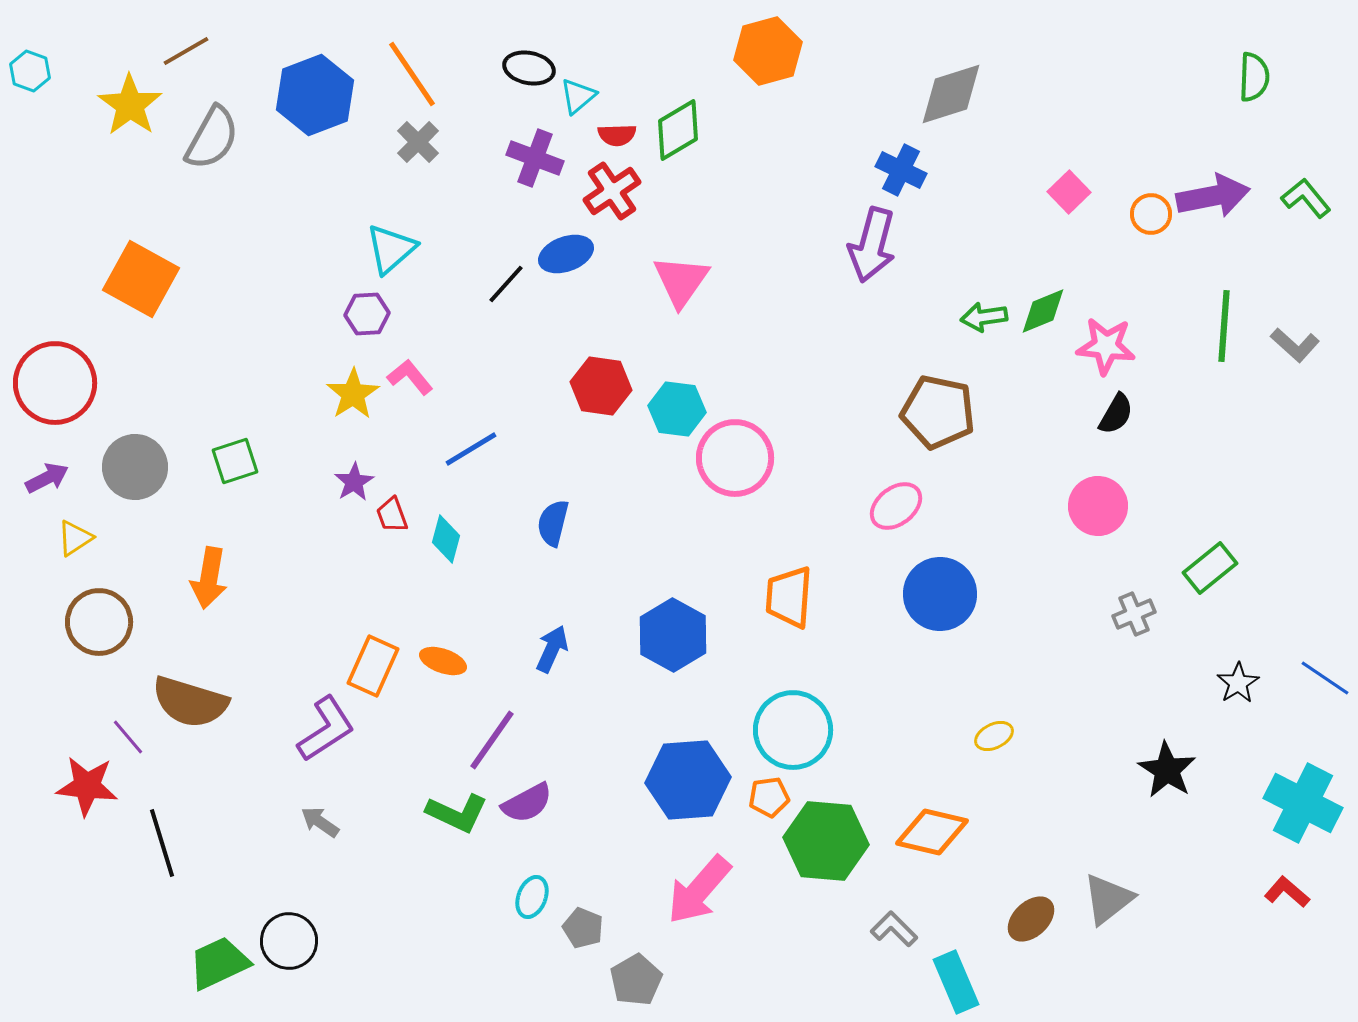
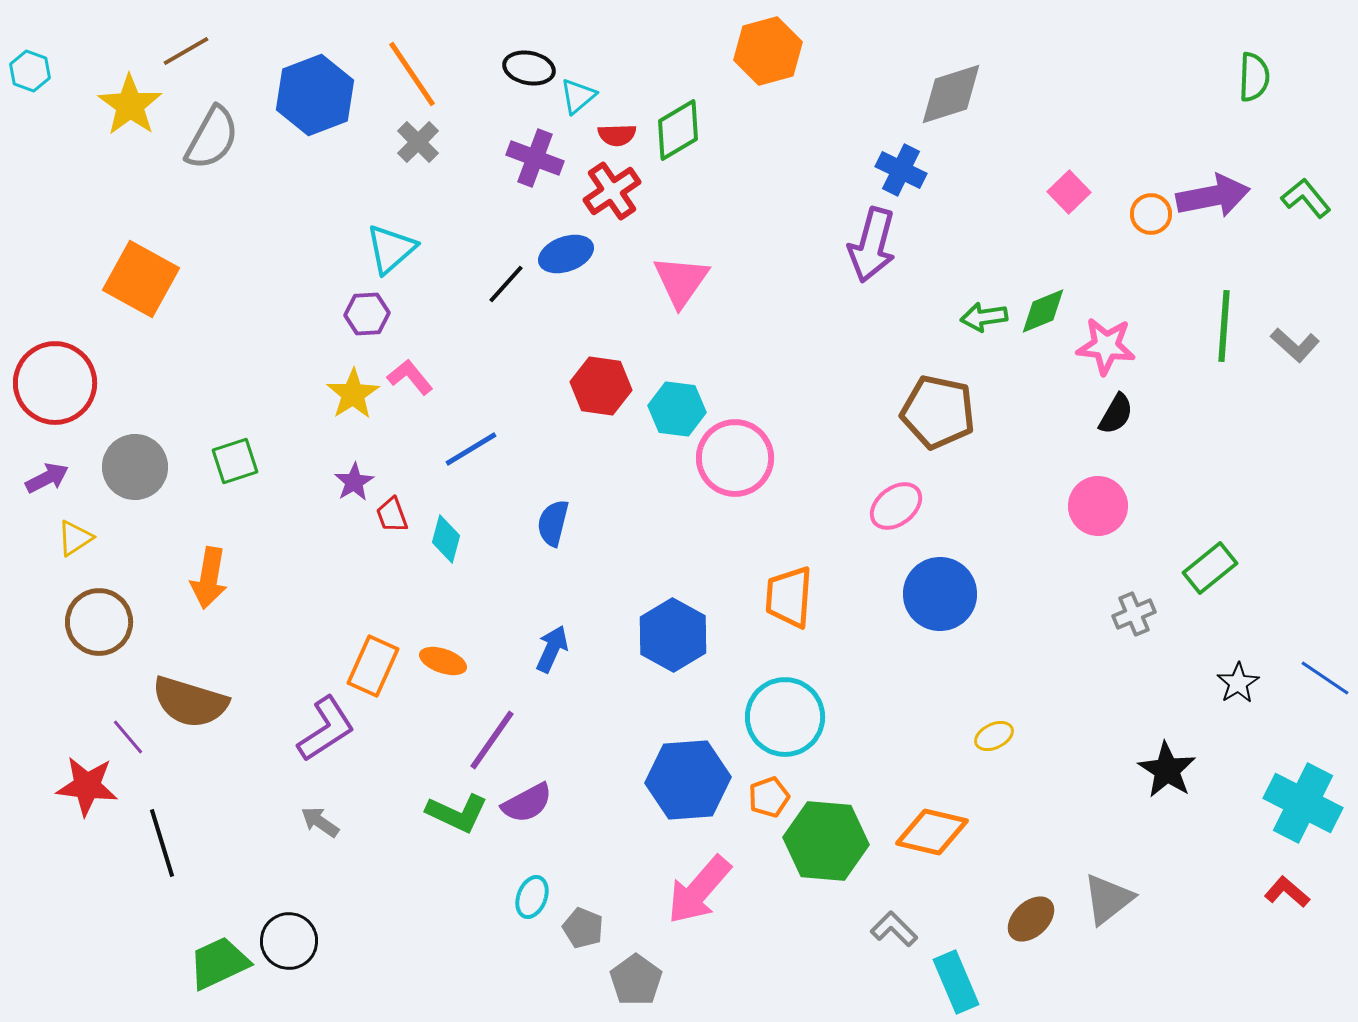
cyan circle at (793, 730): moved 8 px left, 13 px up
orange pentagon at (769, 797): rotated 12 degrees counterclockwise
gray pentagon at (636, 980): rotated 6 degrees counterclockwise
